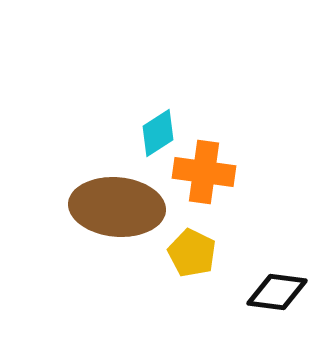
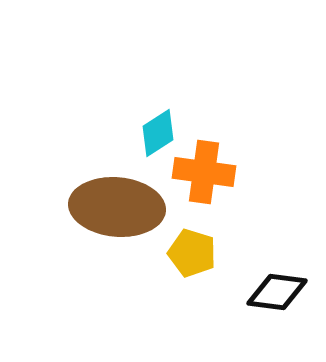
yellow pentagon: rotated 9 degrees counterclockwise
